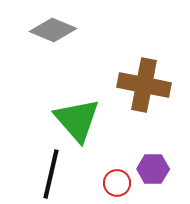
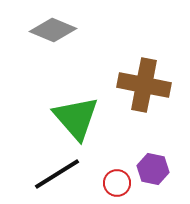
green triangle: moved 1 px left, 2 px up
purple hexagon: rotated 12 degrees clockwise
black line: moved 6 px right; rotated 45 degrees clockwise
